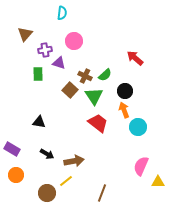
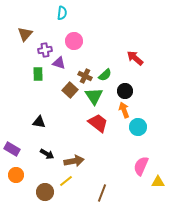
brown circle: moved 2 px left, 1 px up
